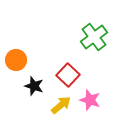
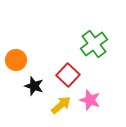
green cross: moved 7 px down
